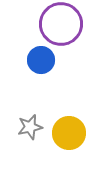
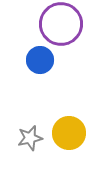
blue circle: moved 1 px left
gray star: moved 11 px down
